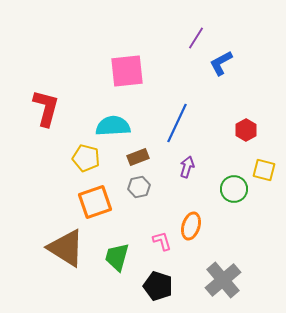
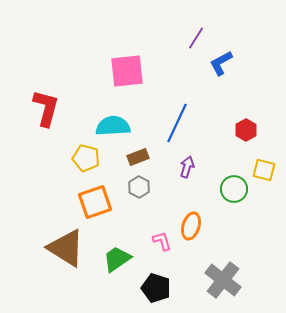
gray hexagon: rotated 20 degrees counterclockwise
green trapezoid: moved 2 px down; rotated 40 degrees clockwise
gray cross: rotated 12 degrees counterclockwise
black pentagon: moved 2 px left, 2 px down
